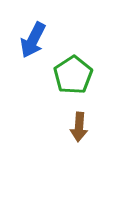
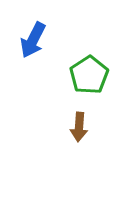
green pentagon: moved 16 px right
